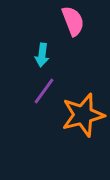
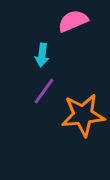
pink semicircle: rotated 92 degrees counterclockwise
orange star: rotated 9 degrees clockwise
